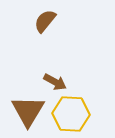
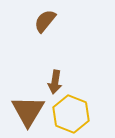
brown arrow: rotated 70 degrees clockwise
yellow hexagon: rotated 18 degrees clockwise
